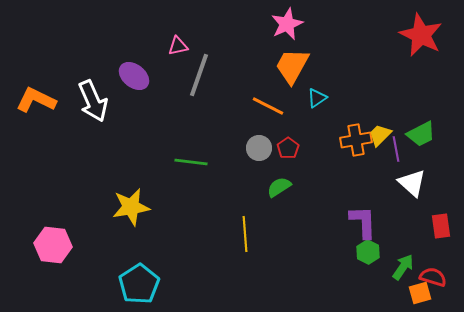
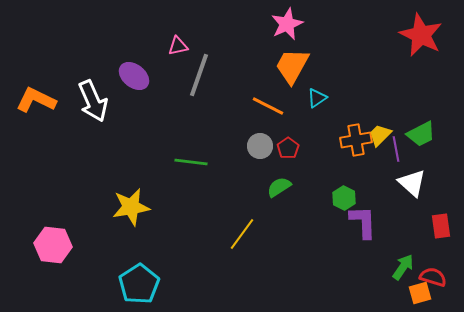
gray circle: moved 1 px right, 2 px up
yellow line: moved 3 px left; rotated 40 degrees clockwise
green hexagon: moved 24 px left, 54 px up
